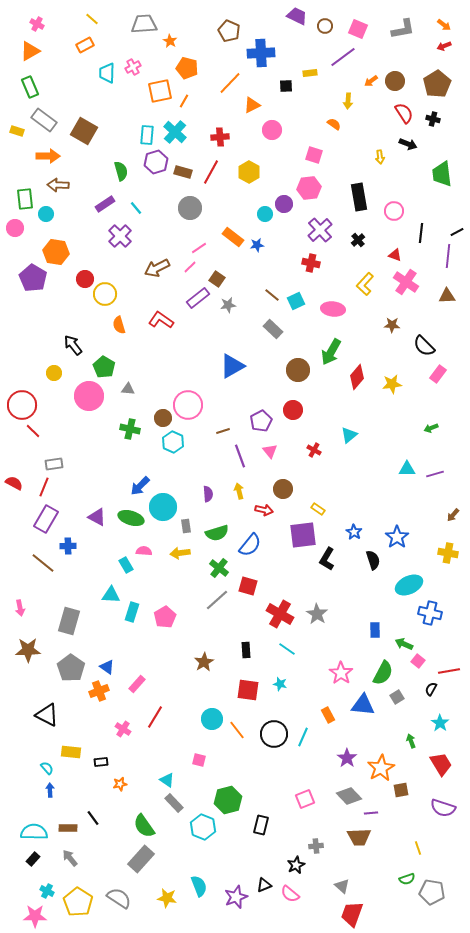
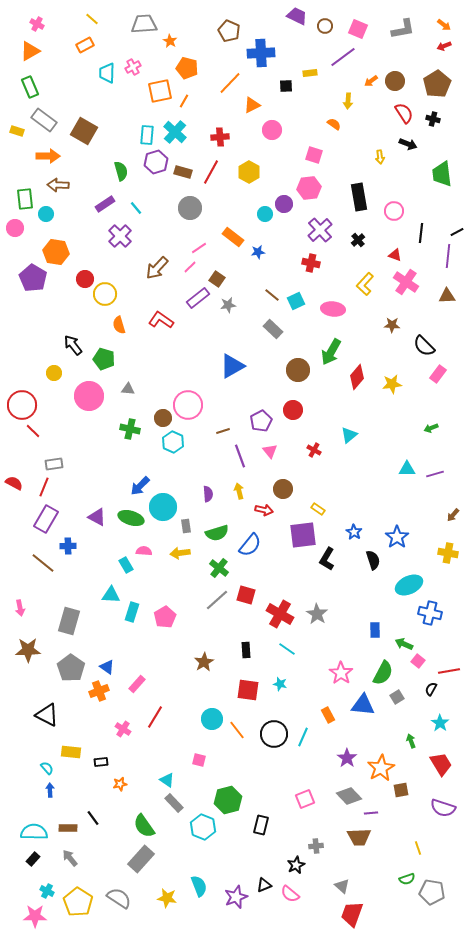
blue star at (257, 245): moved 1 px right, 7 px down
brown arrow at (157, 268): rotated 20 degrees counterclockwise
green pentagon at (104, 367): moved 8 px up; rotated 15 degrees counterclockwise
red square at (248, 586): moved 2 px left, 9 px down
